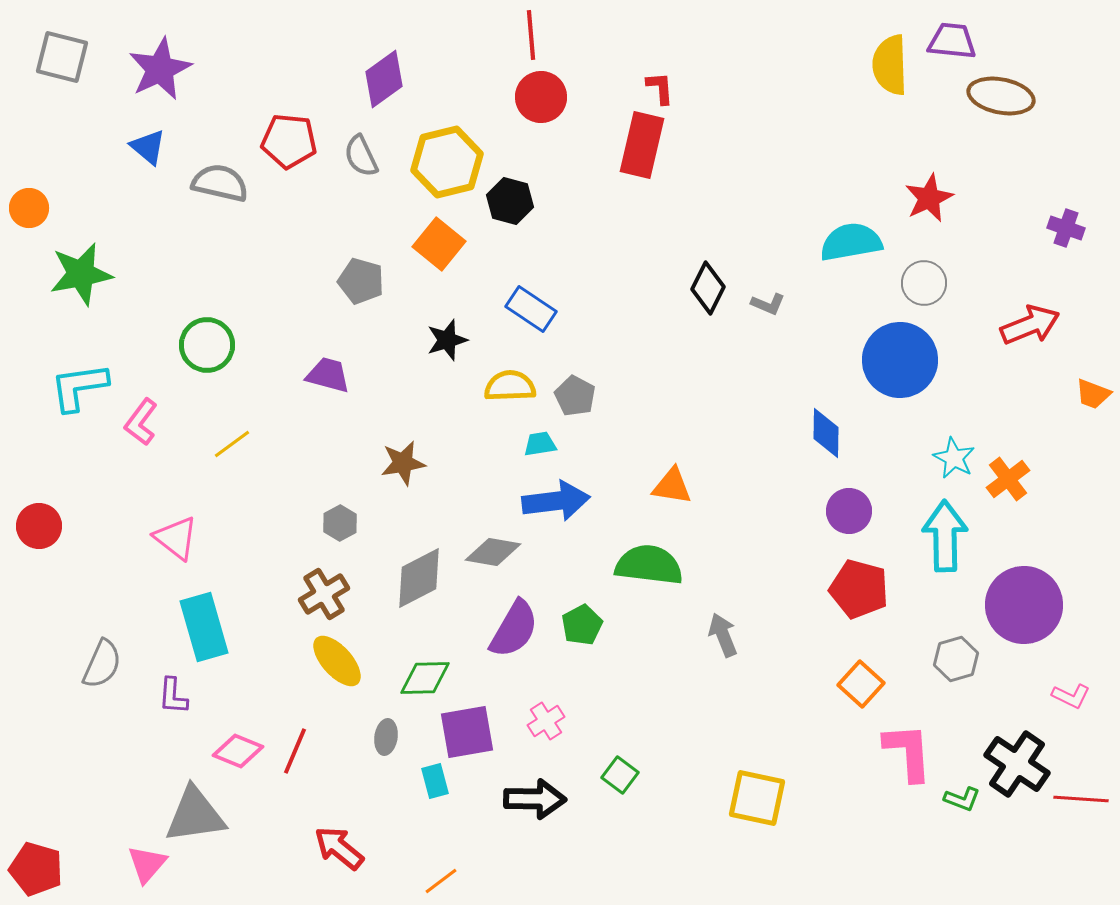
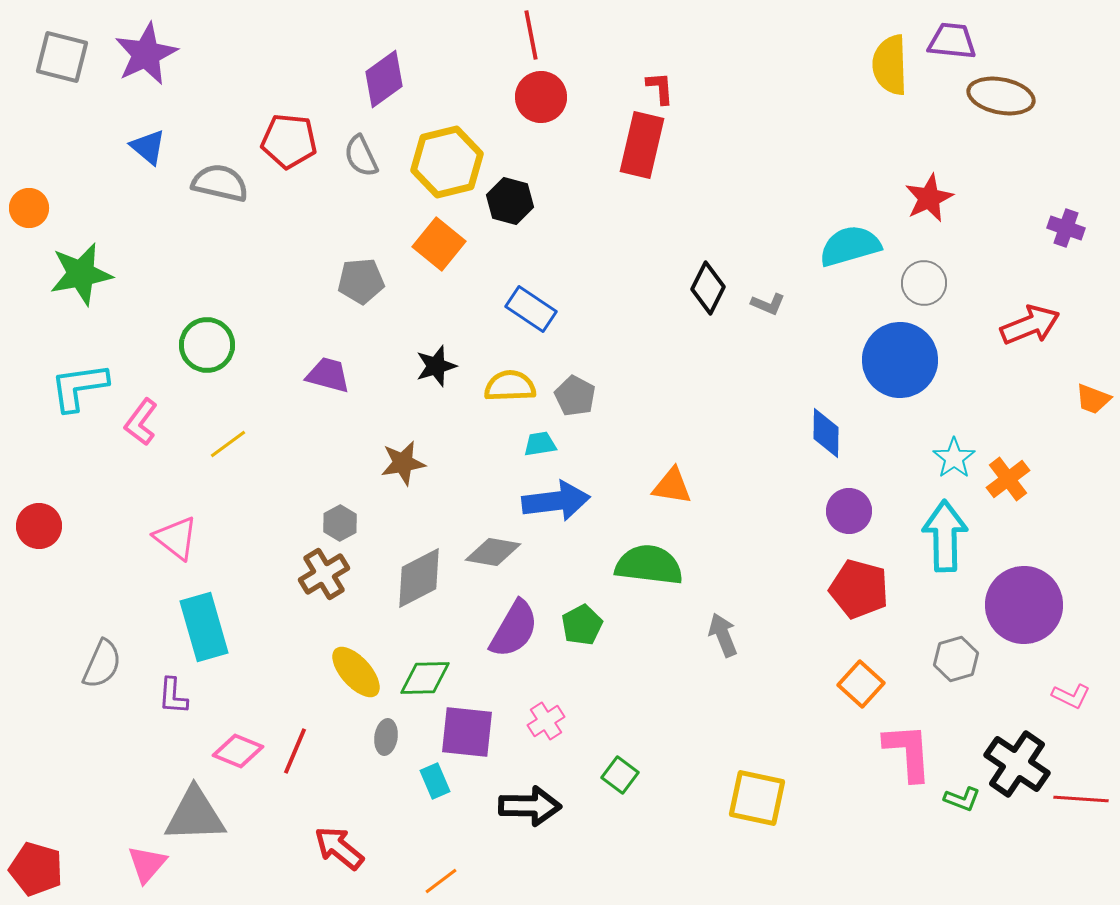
red line at (531, 35): rotated 6 degrees counterclockwise
purple star at (160, 69): moved 14 px left, 15 px up
cyan semicircle at (851, 242): moved 1 px left, 4 px down; rotated 6 degrees counterclockwise
gray pentagon at (361, 281): rotated 21 degrees counterclockwise
black star at (447, 340): moved 11 px left, 26 px down
orange trapezoid at (1093, 394): moved 5 px down
yellow line at (232, 444): moved 4 px left
cyan star at (954, 458): rotated 9 degrees clockwise
brown cross at (324, 594): moved 20 px up
yellow ellipse at (337, 661): moved 19 px right, 11 px down
purple square at (467, 732): rotated 16 degrees clockwise
cyan rectangle at (435, 781): rotated 8 degrees counterclockwise
black arrow at (535, 799): moved 5 px left, 7 px down
gray triangle at (195, 815): rotated 6 degrees clockwise
